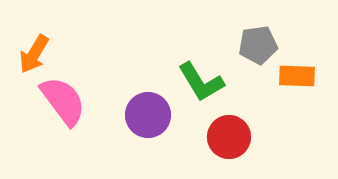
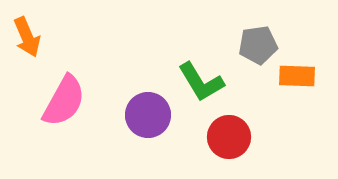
orange arrow: moved 7 px left, 17 px up; rotated 54 degrees counterclockwise
pink semicircle: moved 1 px right; rotated 66 degrees clockwise
